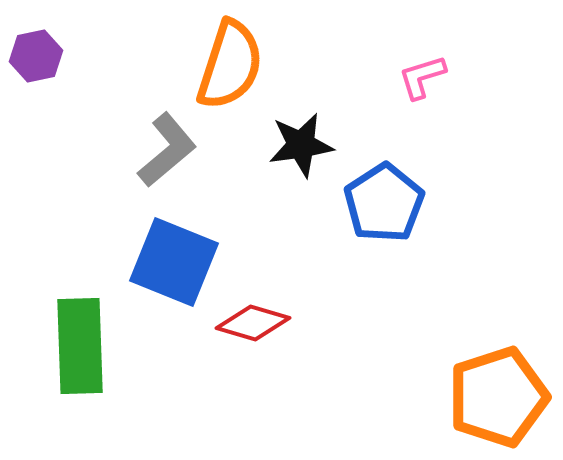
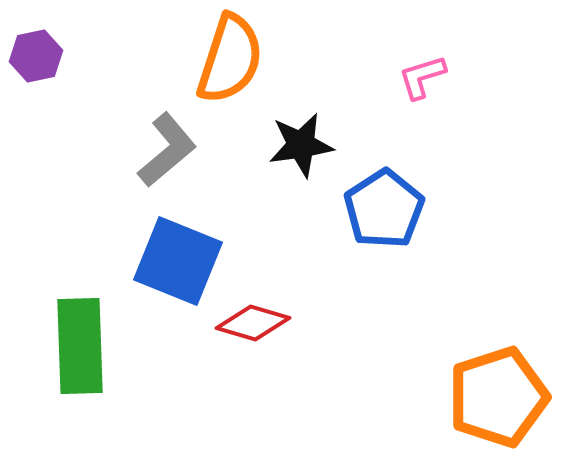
orange semicircle: moved 6 px up
blue pentagon: moved 6 px down
blue square: moved 4 px right, 1 px up
